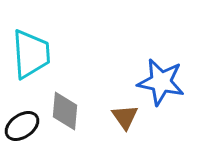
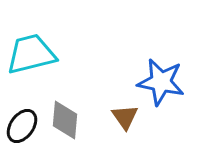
cyan trapezoid: rotated 100 degrees counterclockwise
gray diamond: moved 9 px down
black ellipse: rotated 20 degrees counterclockwise
